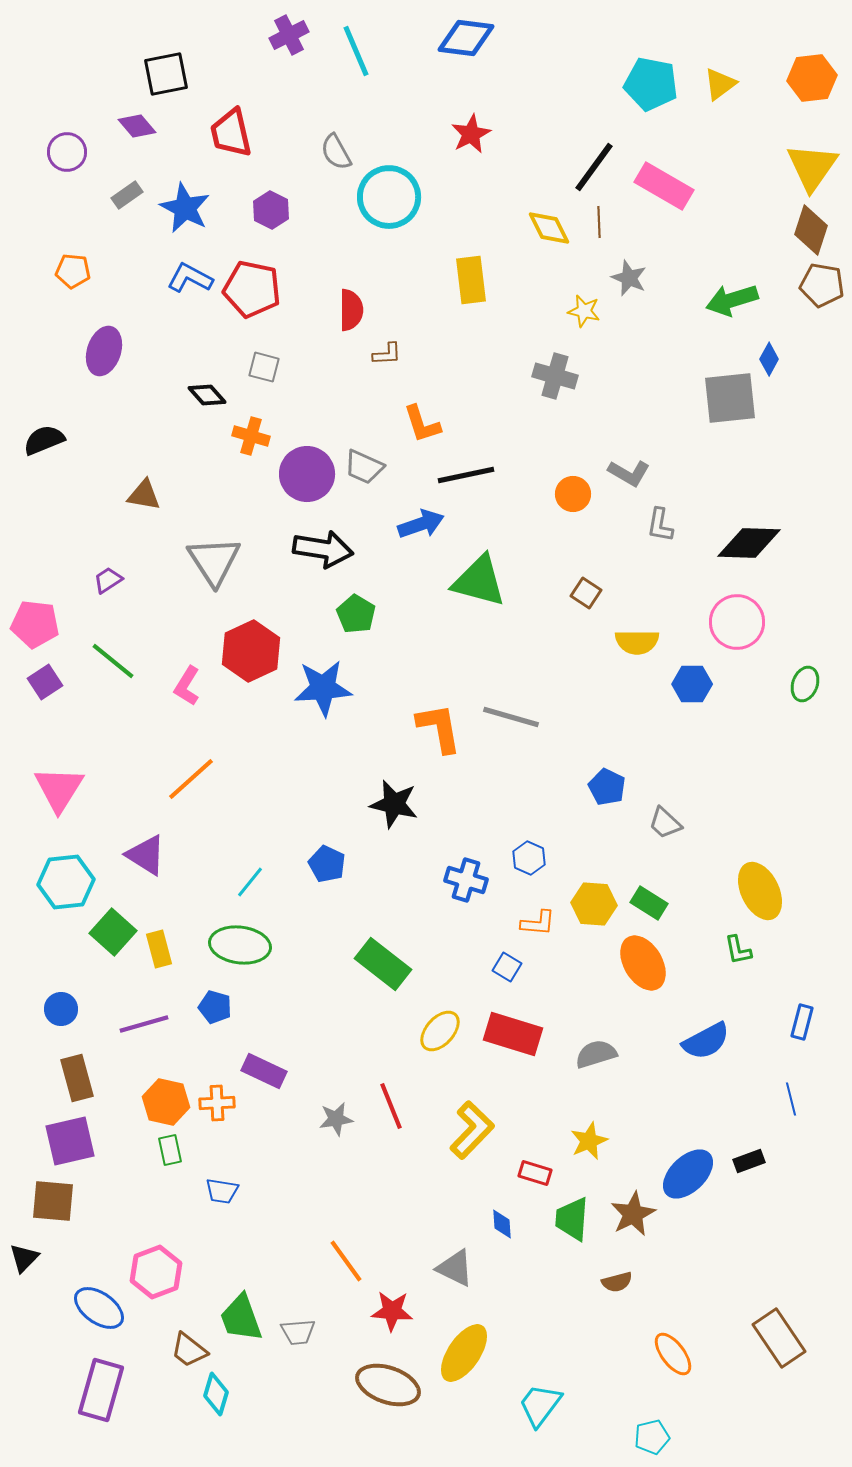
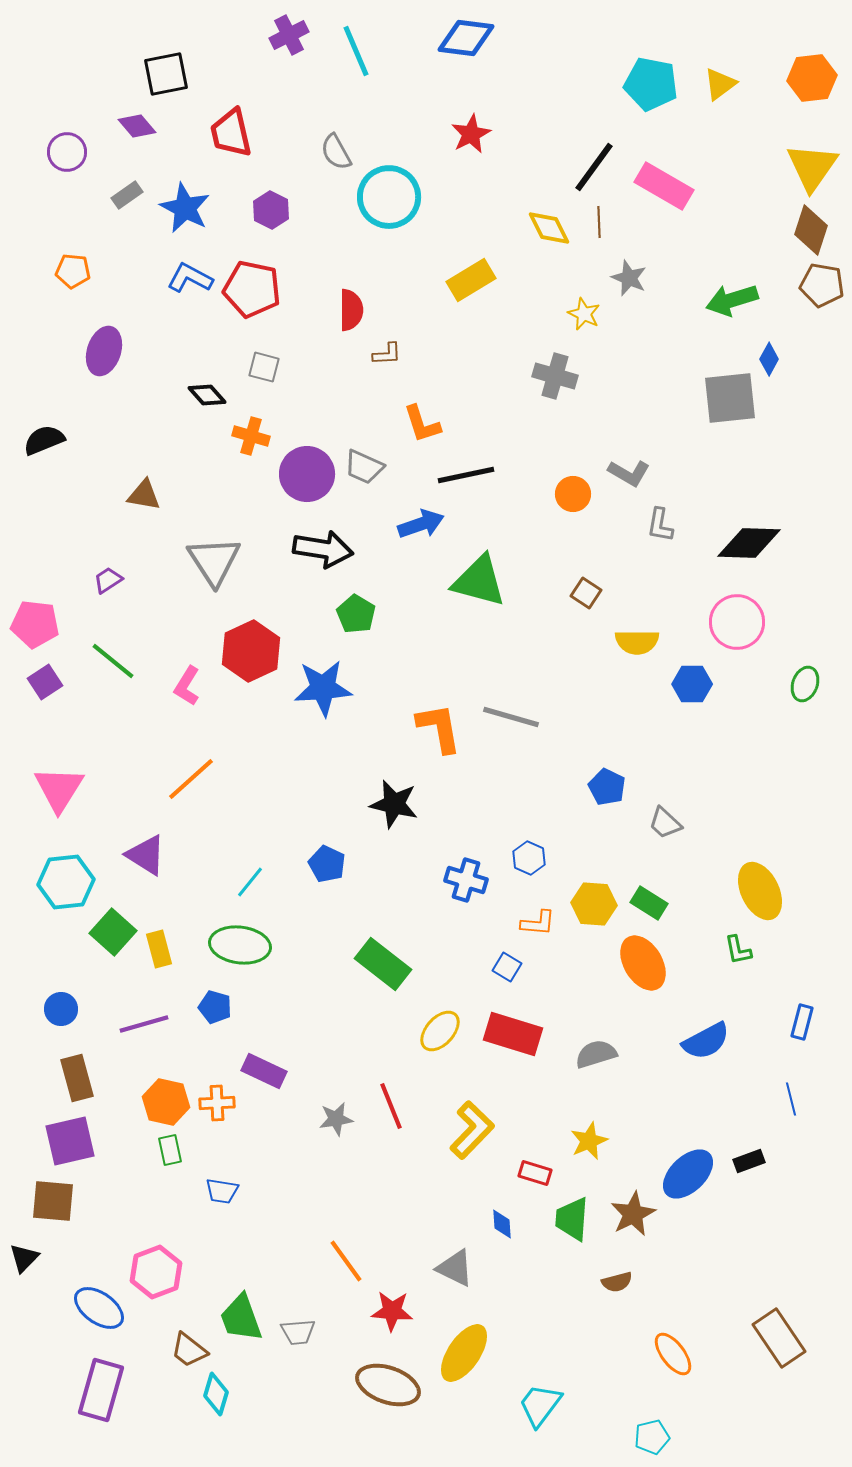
yellow rectangle at (471, 280): rotated 66 degrees clockwise
yellow star at (584, 311): moved 3 px down; rotated 12 degrees clockwise
